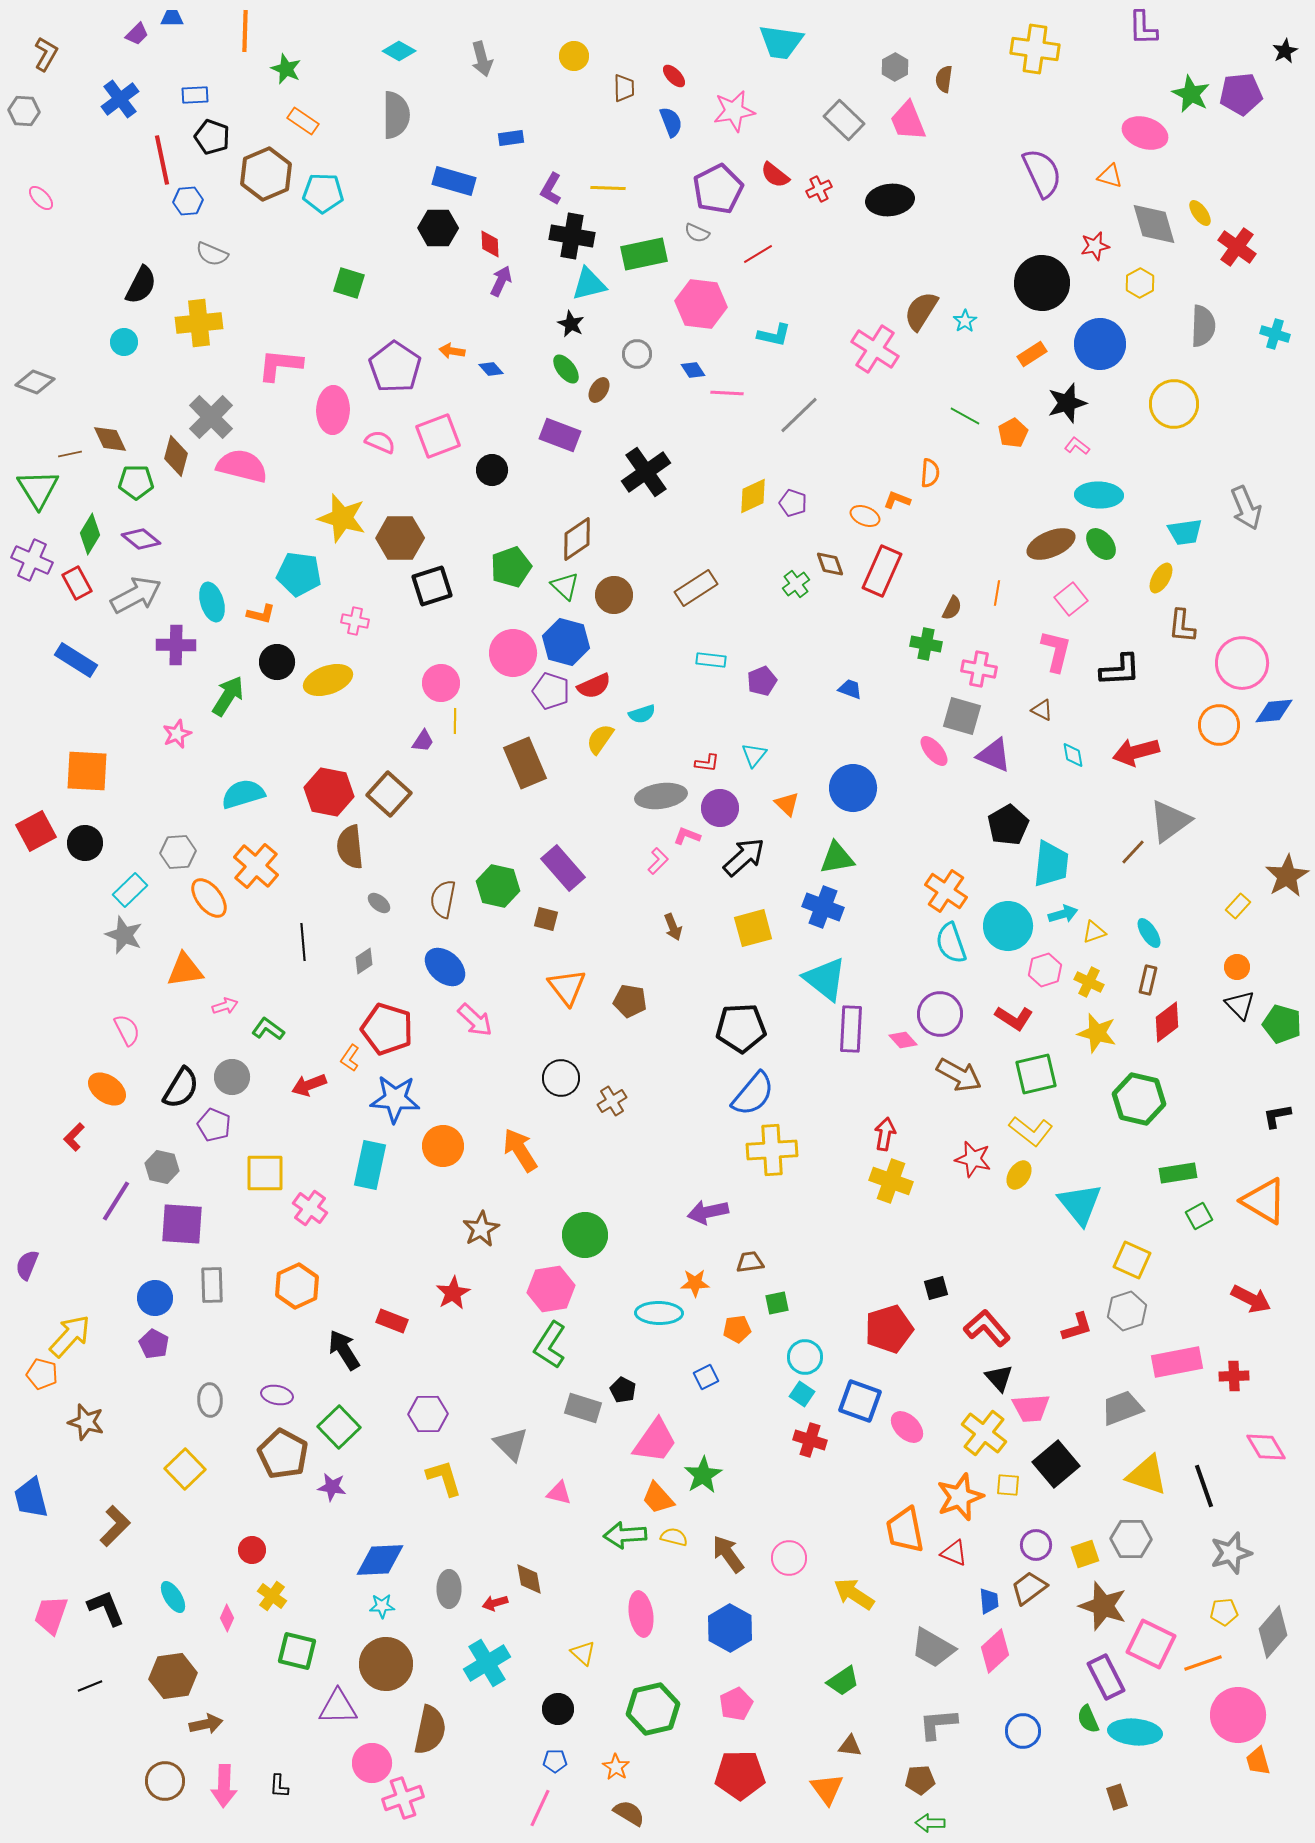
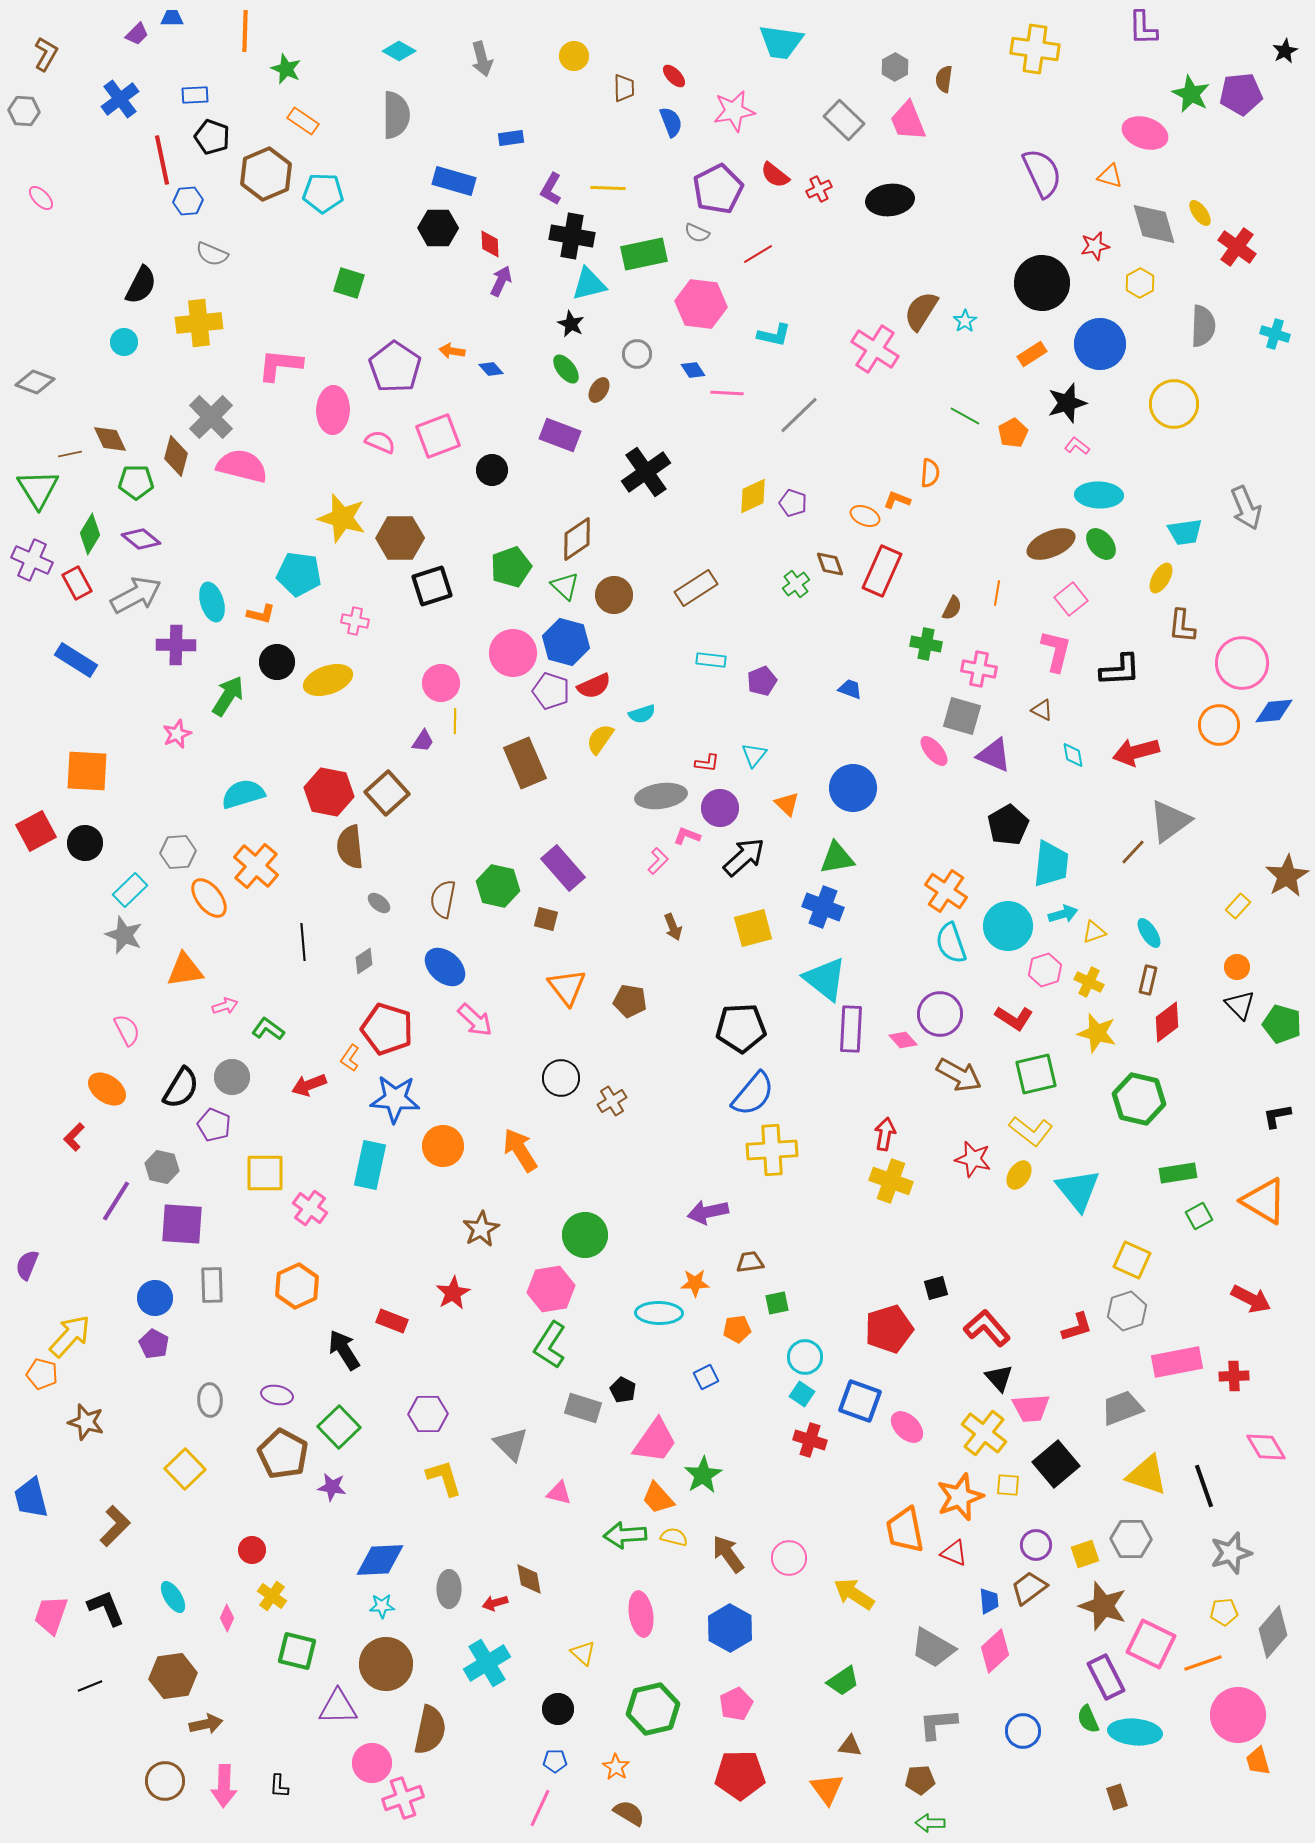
brown square at (389, 794): moved 2 px left, 1 px up; rotated 6 degrees clockwise
cyan triangle at (1080, 1204): moved 2 px left, 14 px up
